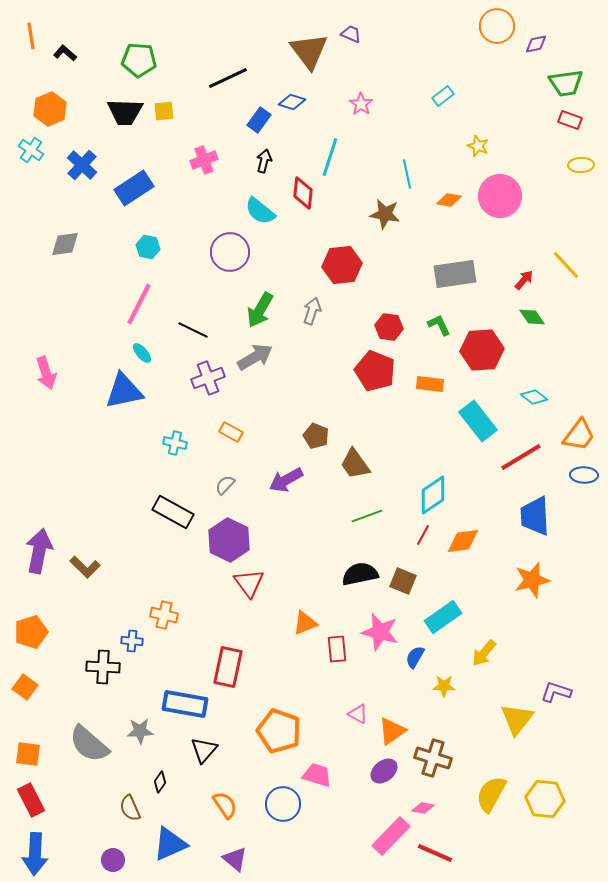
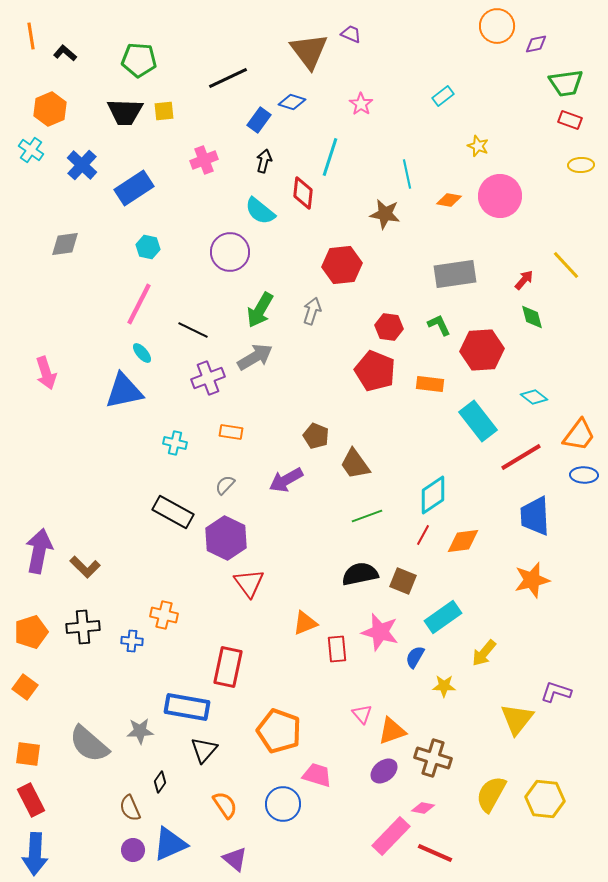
green diamond at (532, 317): rotated 20 degrees clockwise
orange rectangle at (231, 432): rotated 20 degrees counterclockwise
purple hexagon at (229, 540): moved 3 px left, 2 px up
black cross at (103, 667): moved 20 px left, 40 px up; rotated 8 degrees counterclockwise
blue rectangle at (185, 704): moved 2 px right, 3 px down
pink triangle at (358, 714): moved 4 px right; rotated 20 degrees clockwise
orange triangle at (392, 731): rotated 16 degrees clockwise
purple circle at (113, 860): moved 20 px right, 10 px up
